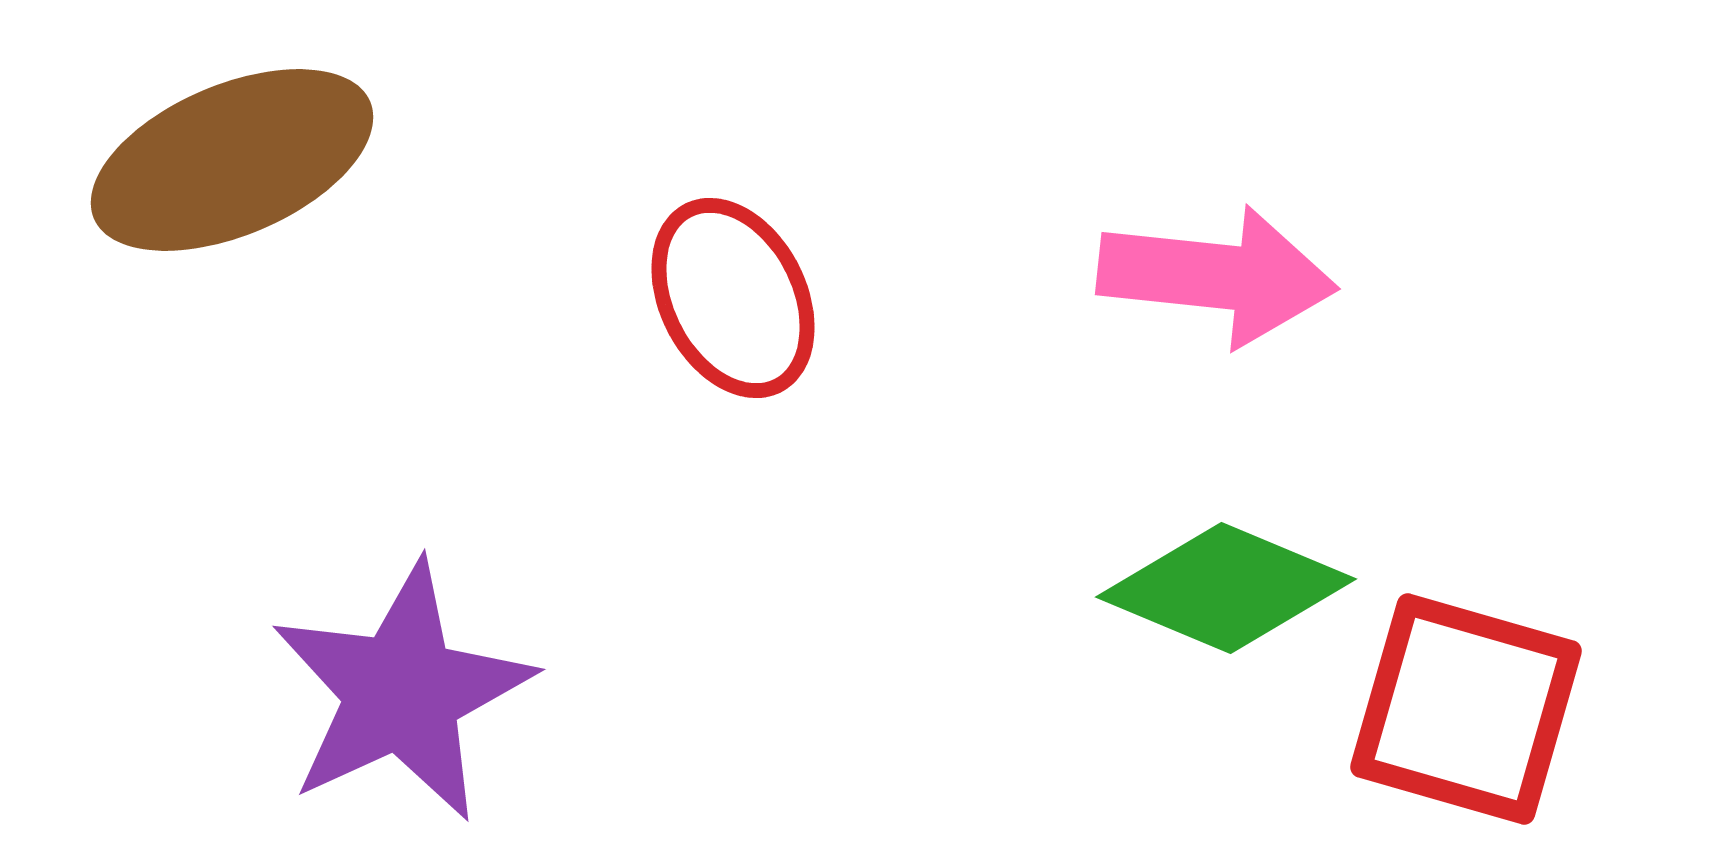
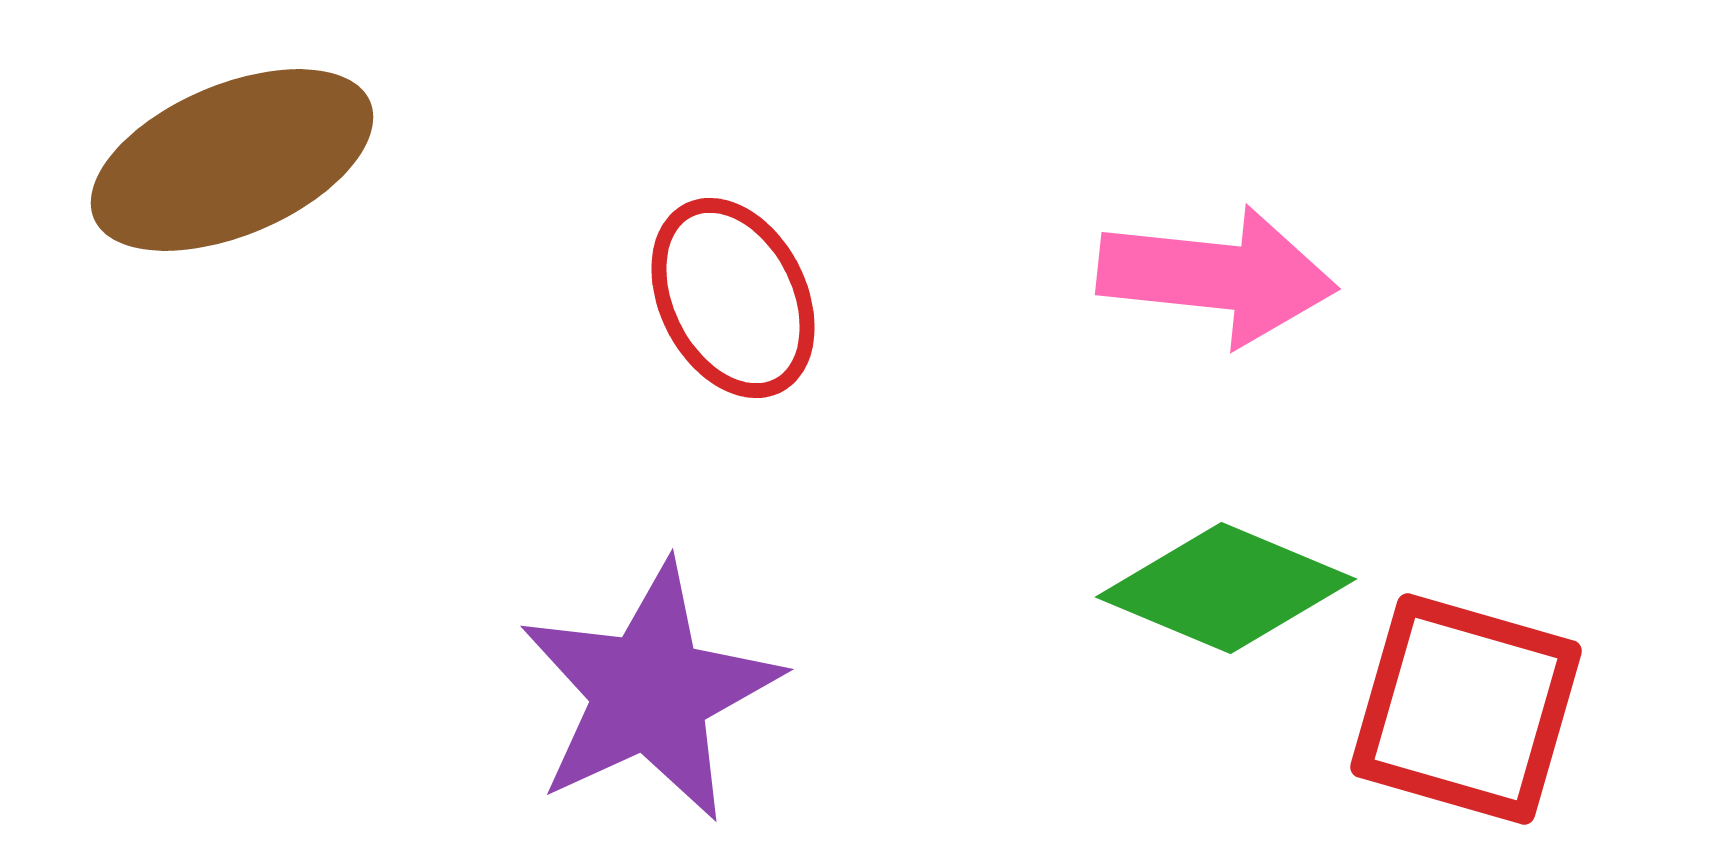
purple star: moved 248 px right
